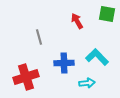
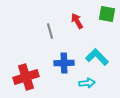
gray line: moved 11 px right, 6 px up
